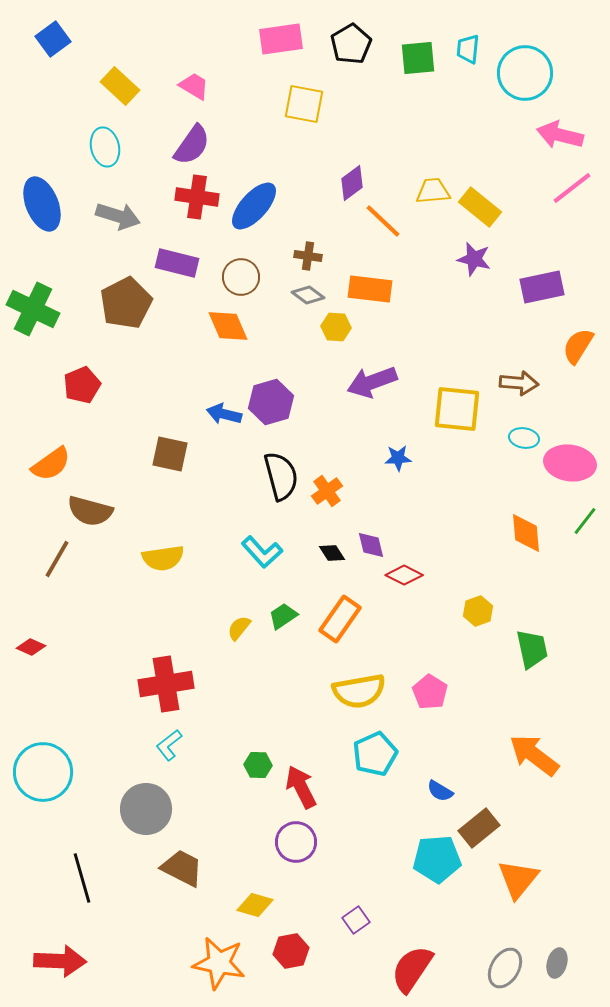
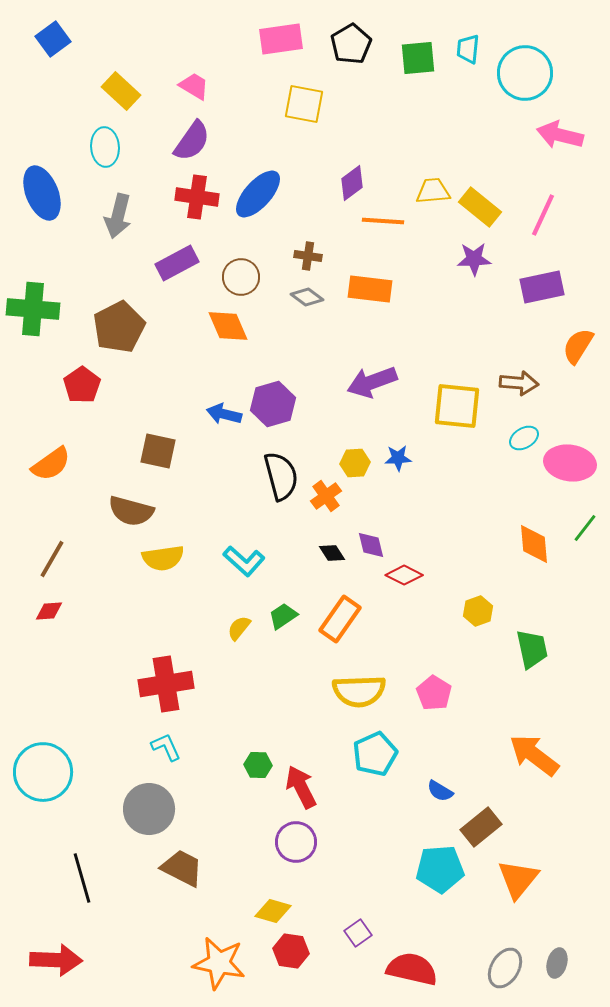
yellow rectangle at (120, 86): moved 1 px right, 5 px down
purple semicircle at (192, 145): moved 4 px up
cyan ellipse at (105, 147): rotated 9 degrees clockwise
pink line at (572, 188): moved 29 px left, 27 px down; rotated 27 degrees counterclockwise
blue ellipse at (42, 204): moved 11 px up
blue ellipse at (254, 206): moved 4 px right, 12 px up
gray arrow at (118, 216): rotated 87 degrees clockwise
orange line at (383, 221): rotated 39 degrees counterclockwise
purple star at (474, 259): rotated 16 degrees counterclockwise
purple rectangle at (177, 263): rotated 42 degrees counterclockwise
gray diamond at (308, 295): moved 1 px left, 2 px down
brown pentagon at (126, 303): moved 7 px left, 24 px down
green cross at (33, 309): rotated 21 degrees counterclockwise
yellow hexagon at (336, 327): moved 19 px right, 136 px down; rotated 8 degrees counterclockwise
red pentagon at (82, 385): rotated 12 degrees counterclockwise
purple hexagon at (271, 402): moved 2 px right, 2 px down
yellow square at (457, 409): moved 3 px up
cyan ellipse at (524, 438): rotated 40 degrees counterclockwise
brown square at (170, 454): moved 12 px left, 3 px up
orange cross at (327, 491): moved 1 px left, 5 px down
brown semicircle at (90, 511): moved 41 px right
green line at (585, 521): moved 7 px down
orange diamond at (526, 533): moved 8 px right, 11 px down
cyan L-shape at (262, 552): moved 18 px left, 9 px down; rotated 6 degrees counterclockwise
brown line at (57, 559): moved 5 px left
red diamond at (31, 647): moved 18 px right, 36 px up; rotated 28 degrees counterclockwise
yellow semicircle at (359, 691): rotated 8 degrees clockwise
pink pentagon at (430, 692): moved 4 px right, 1 px down
cyan L-shape at (169, 745): moved 3 px left, 2 px down; rotated 104 degrees clockwise
gray circle at (146, 809): moved 3 px right
brown rectangle at (479, 828): moved 2 px right, 1 px up
cyan pentagon at (437, 859): moved 3 px right, 10 px down
yellow diamond at (255, 905): moved 18 px right, 6 px down
purple square at (356, 920): moved 2 px right, 13 px down
red hexagon at (291, 951): rotated 20 degrees clockwise
red arrow at (60, 961): moved 4 px left, 1 px up
red semicircle at (412, 969): rotated 69 degrees clockwise
